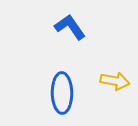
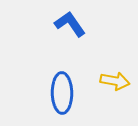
blue L-shape: moved 3 px up
